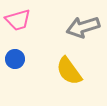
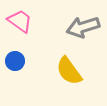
pink trapezoid: moved 2 px right, 1 px down; rotated 128 degrees counterclockwise
blue circle: moved 2 px down
